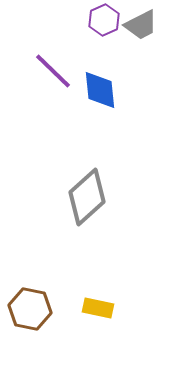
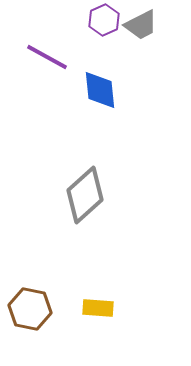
purple line: moved 6 px left, 14 px up; rotated 15 degrees counterclockwise
gray diamond: moved 2 px left, 2 px up
yellow rectangle: rotated 8 degrees counterclockwise
